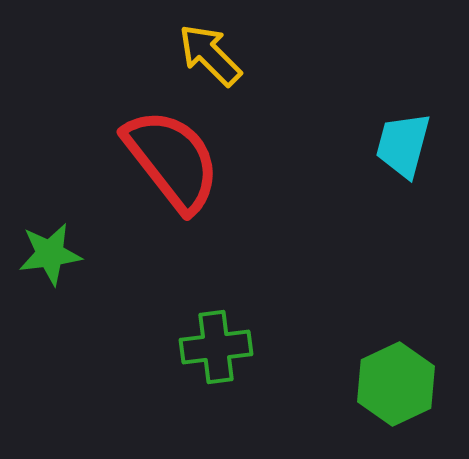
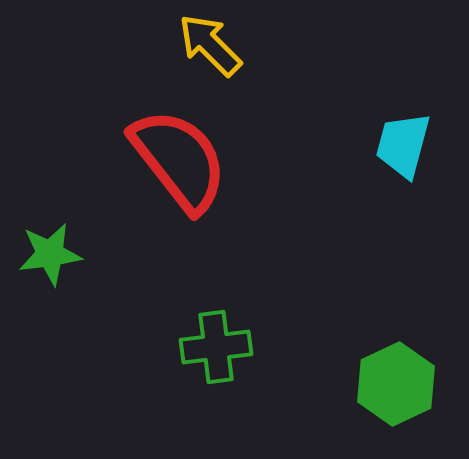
yellow arrow: moved 10 px up
red semicircle: moved 7 px right
